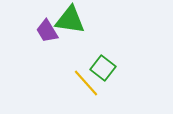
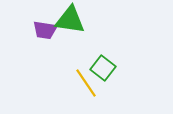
purple trapezoid: moved 2 px left, 1 px up; rotated 50 degrees counterclockwise
yellow line: rotated 8 degrees clockwise
